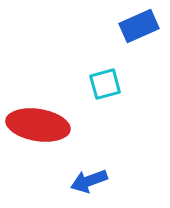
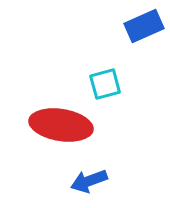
blue rectangle: moved 5 px right
red ellipse: moved 23 px right
